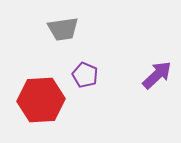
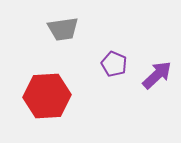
purple pentagon: moved 29 px right, 11 px up
red hexagon: moved 6 px right, 4 px up
